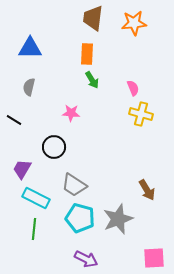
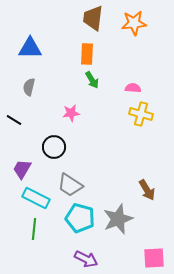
pink semicircle: rotated 63 degrees counterclockwise
pink star: rotated 12 degrees counterclockwise
gray trapezoid: moved 4 px left
